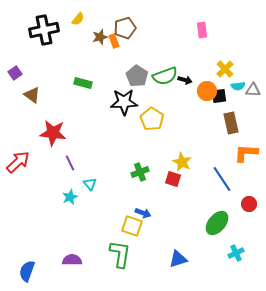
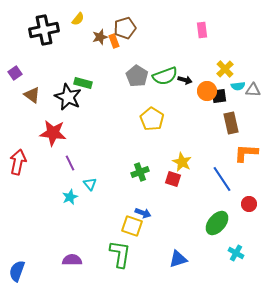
black star: moved 56 px left, 5 px up; rotated 28 degrees clockwise
red arrow: rotated 35 degrees counterclockwise
cyan cross: rotated 35 degrees counterclockwise
blue semicircle: moved 10 px left
